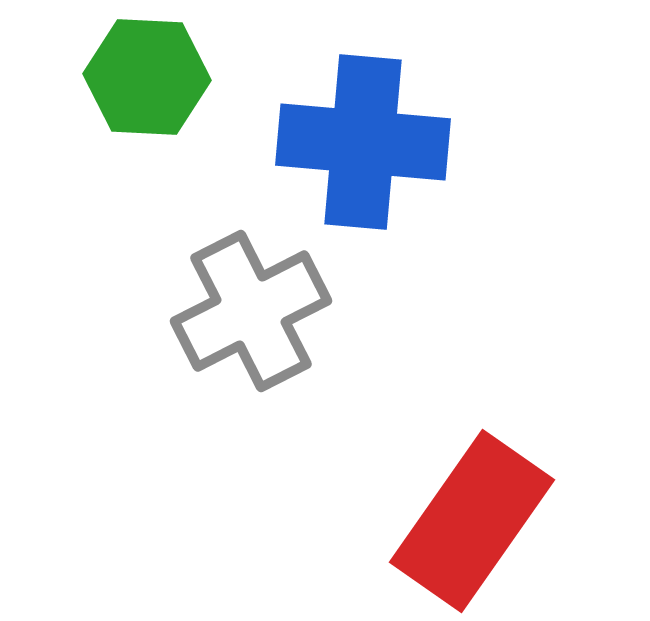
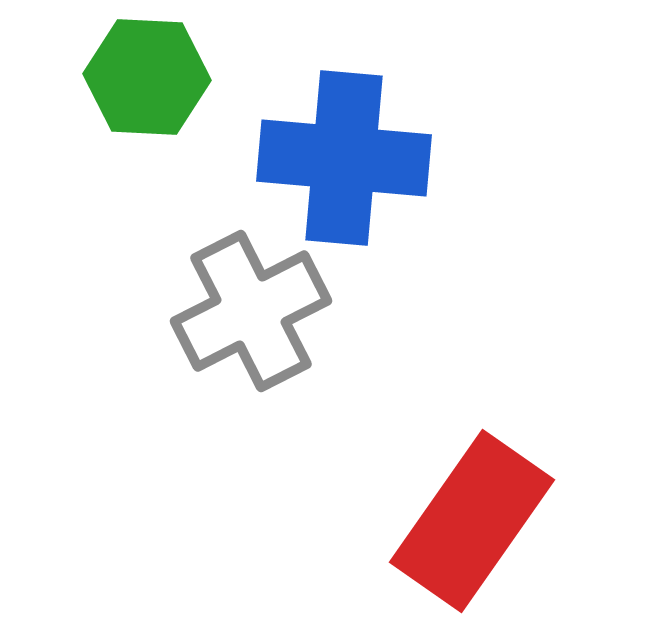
blue cross: moved 19 px left, 16 px down
